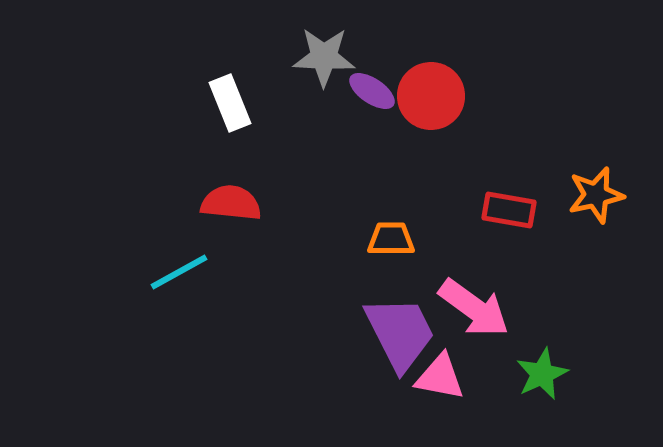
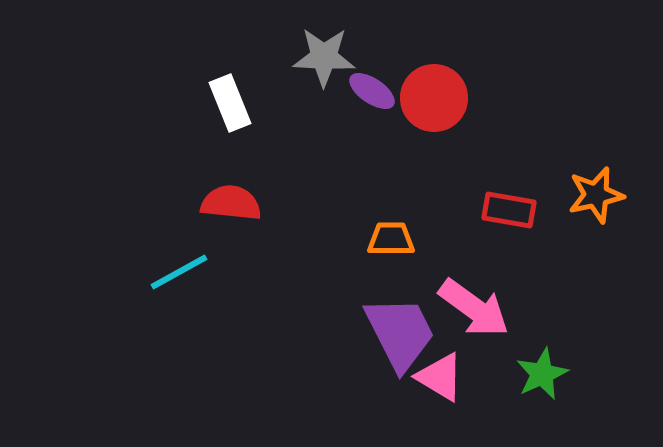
red circle: moved 3 px right, 2 px down
pink triangle: rotated 20 degrees clockwise
